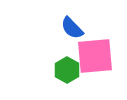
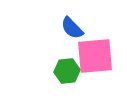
green hexagon: moved 1 px down; rotated 25 degrees clockwise
